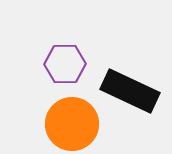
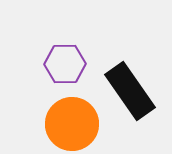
black rectangle: rotated 30 degrees clockwise
